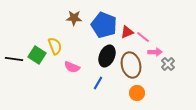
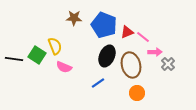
pink semicircle: moved 8 px left
blue line: rotated 24 degrees clockwise
